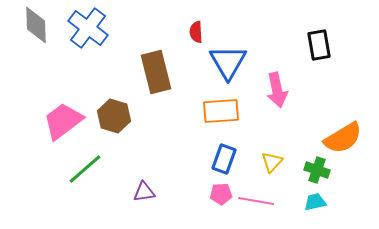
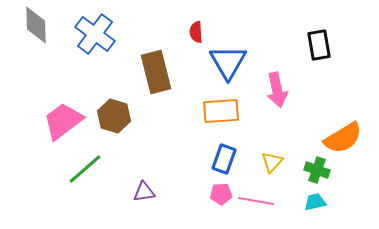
blue cross: moved 7 px right, 6 px down
